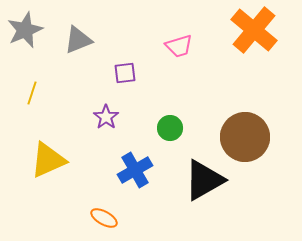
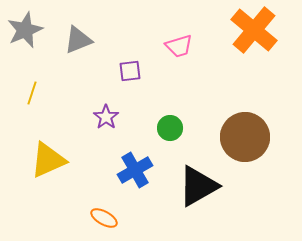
purple square: moved 5 px right, 2 px up
black triangle: moved 6 px left, 6 px down
